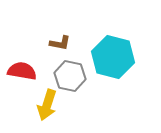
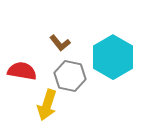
brown L-shape: rotated 40 degrees clockwise
cyan hexagon: rotated 15 degrees clockwise
